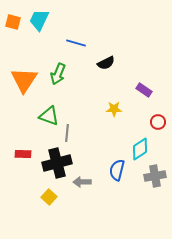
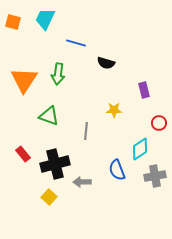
cyan trapezoid: moved 6 px right, 1 px up
black semicircle: rotated 42 degrees clockwise
green arrow: rotated 15 degrees counterclockwise
purple rectangle: rotated 42 degrees clockwise
yellow star: moved 1 px down
red circle: moved 1 px right, 1 px down
gray line: moved 19 px right, 2 px up
red rectangle: rotated 49 degrees clockwise
black cross: moved 2 px left, 1 px down
blue semicircle: rotated 35 degrees counterclockwise
